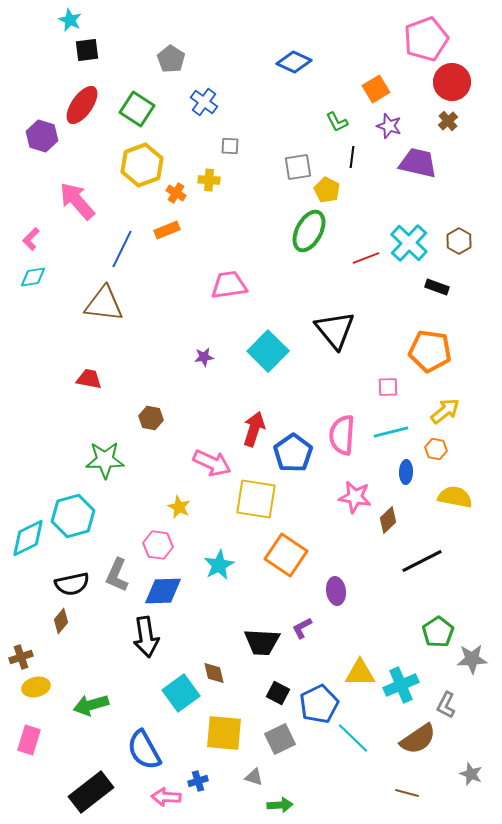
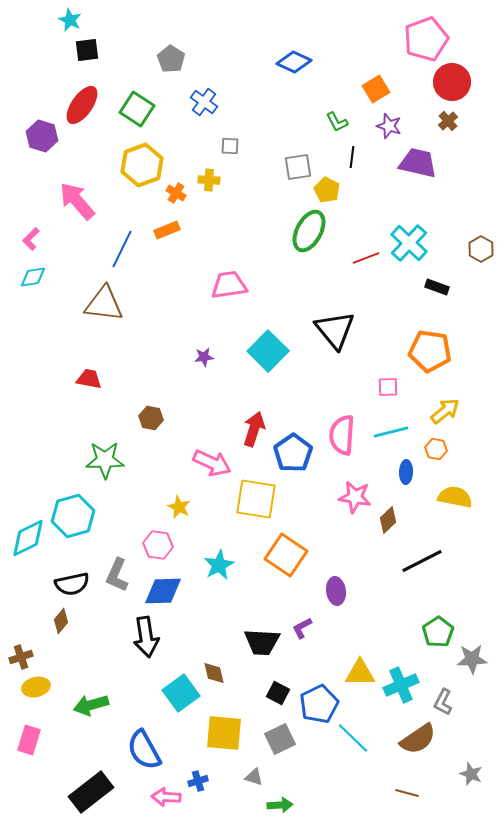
brown hexagon at (459, 241): moved 22 px right, 8 px down
gray L-shape at (446, 705): moved 3 px left, 3 px up
